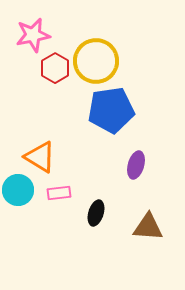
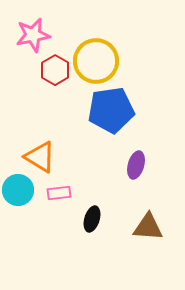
red hexagon: moved 2 px down
black ellipse: moved 4 px left, 6 px down
